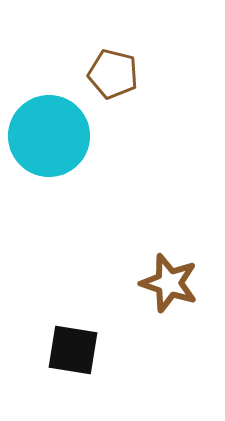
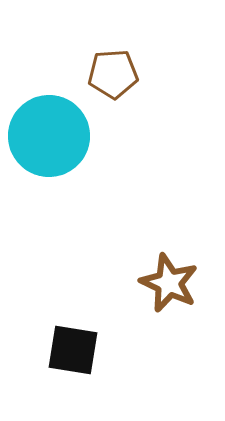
brown pentagon: rotated 18 degrees counterclockwise
brown star: rotated 6 degrees clockwise
